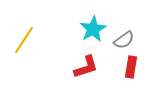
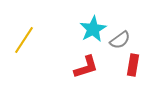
gray semicircle: moved 4 px left
red rectangle: moved 2 px right, 2 px up
